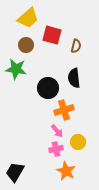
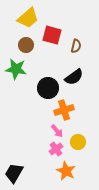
black semicircle: moved 1 px up; rotated 120 degrees counterclockwise
pink cross: rotated 24 degrees counterclockwise
black trapezoid: moved 1 px left, 1 px down
